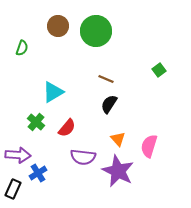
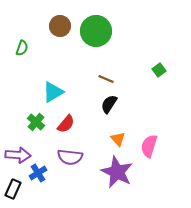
brown circle: moved 2 px right
red semicircle: moved 1 px left, 4 px up
purple semicircle: moved 13 px left
purple star: moved 1 px left, 1 px down
